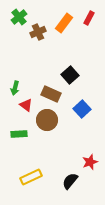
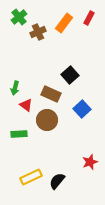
black semicircle: moved 13 px left
